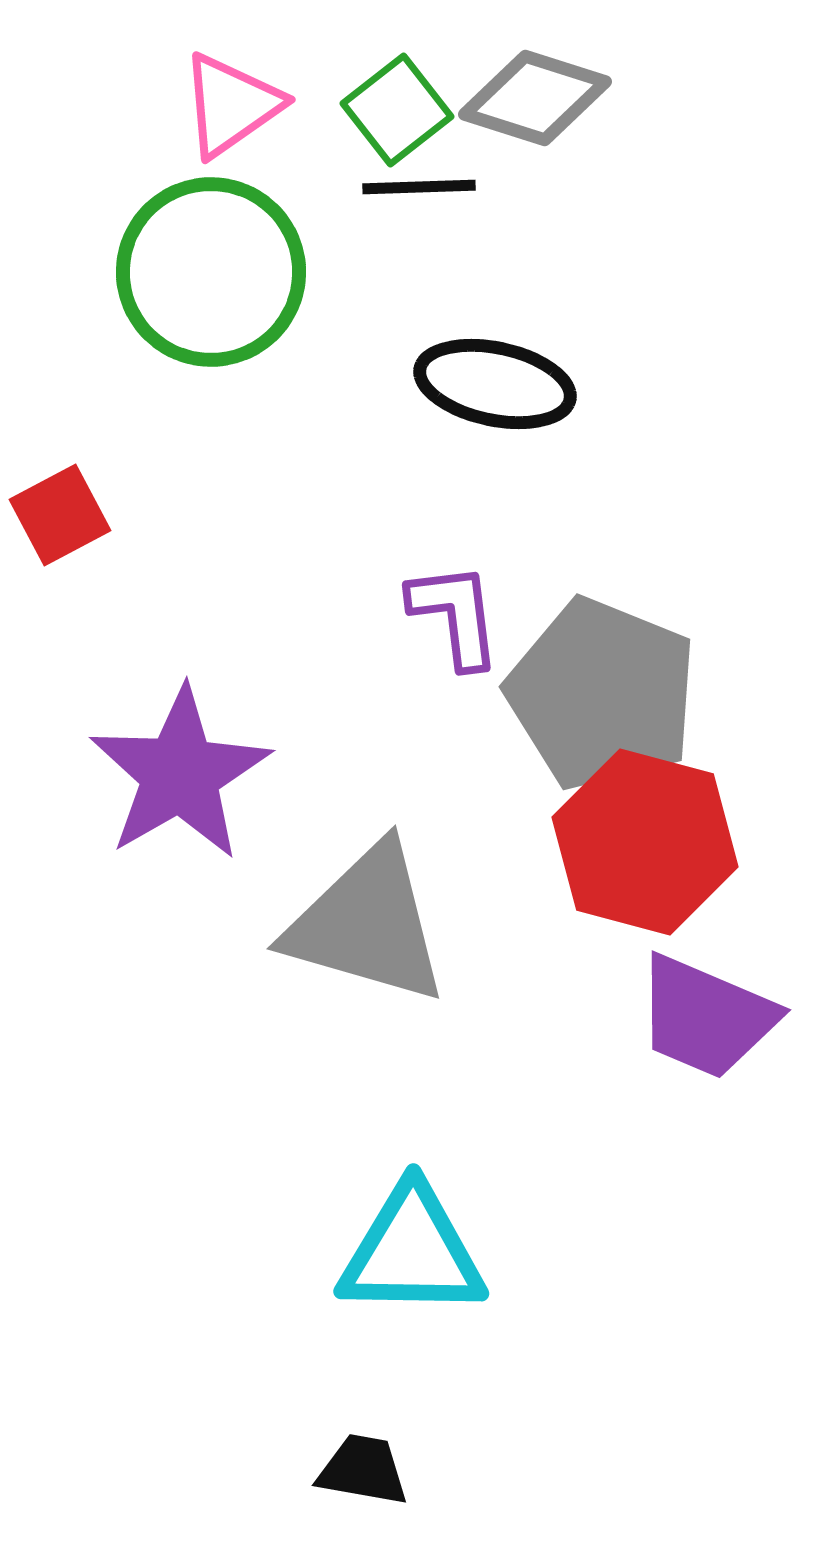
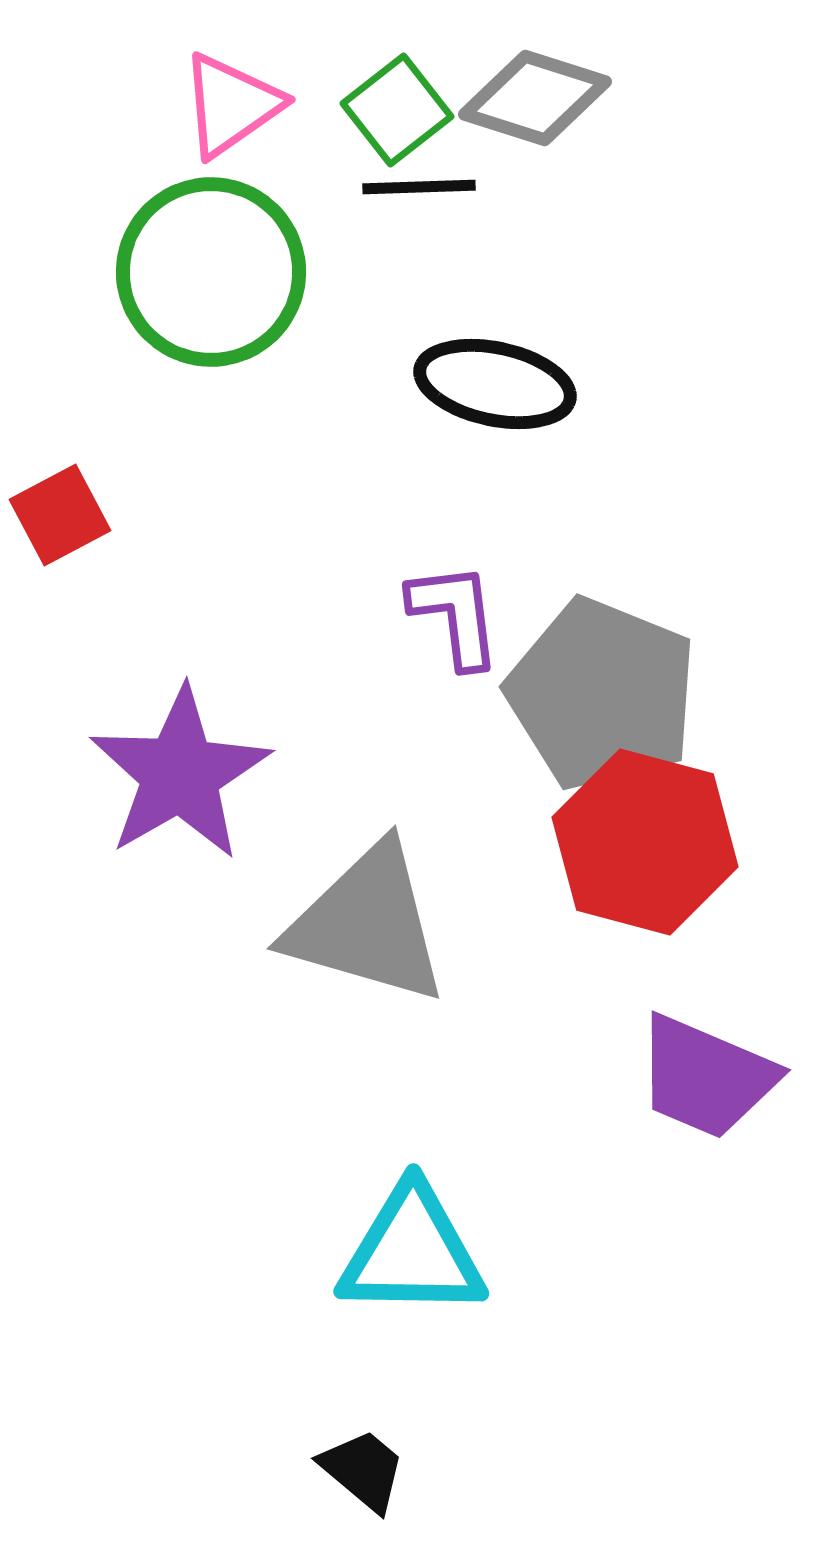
purple trapezoid: moved 60 px down
black trapezoid: rotated 30 degrees clockwise
